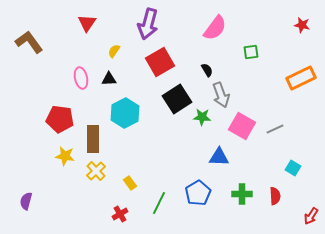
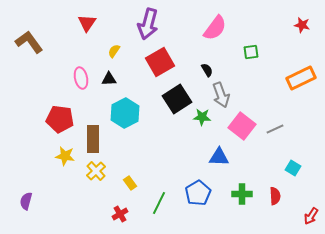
pink square: rotated 8 degrees clockwise
